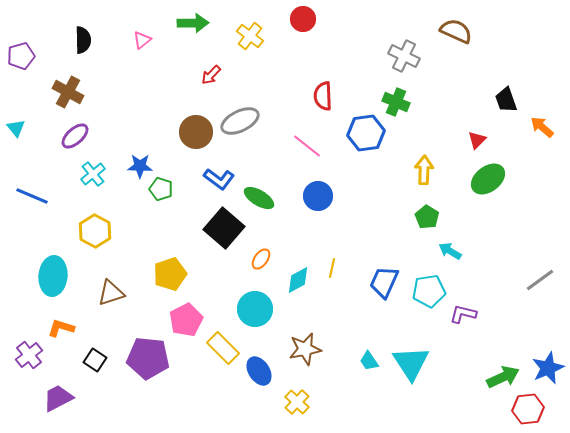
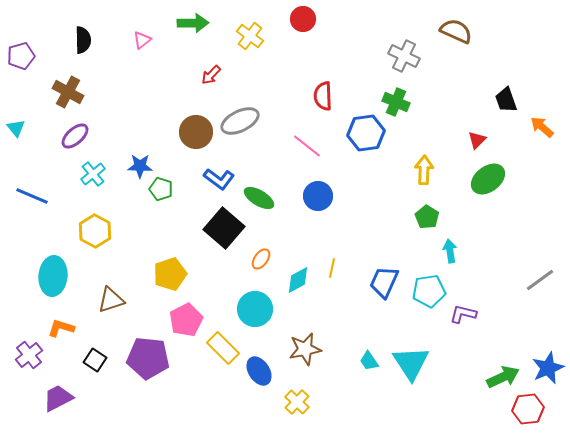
cyan arrow at (450, 251): rotated 50 degrees clockwise
brown triangle at (111, 293): moved 7 px down
